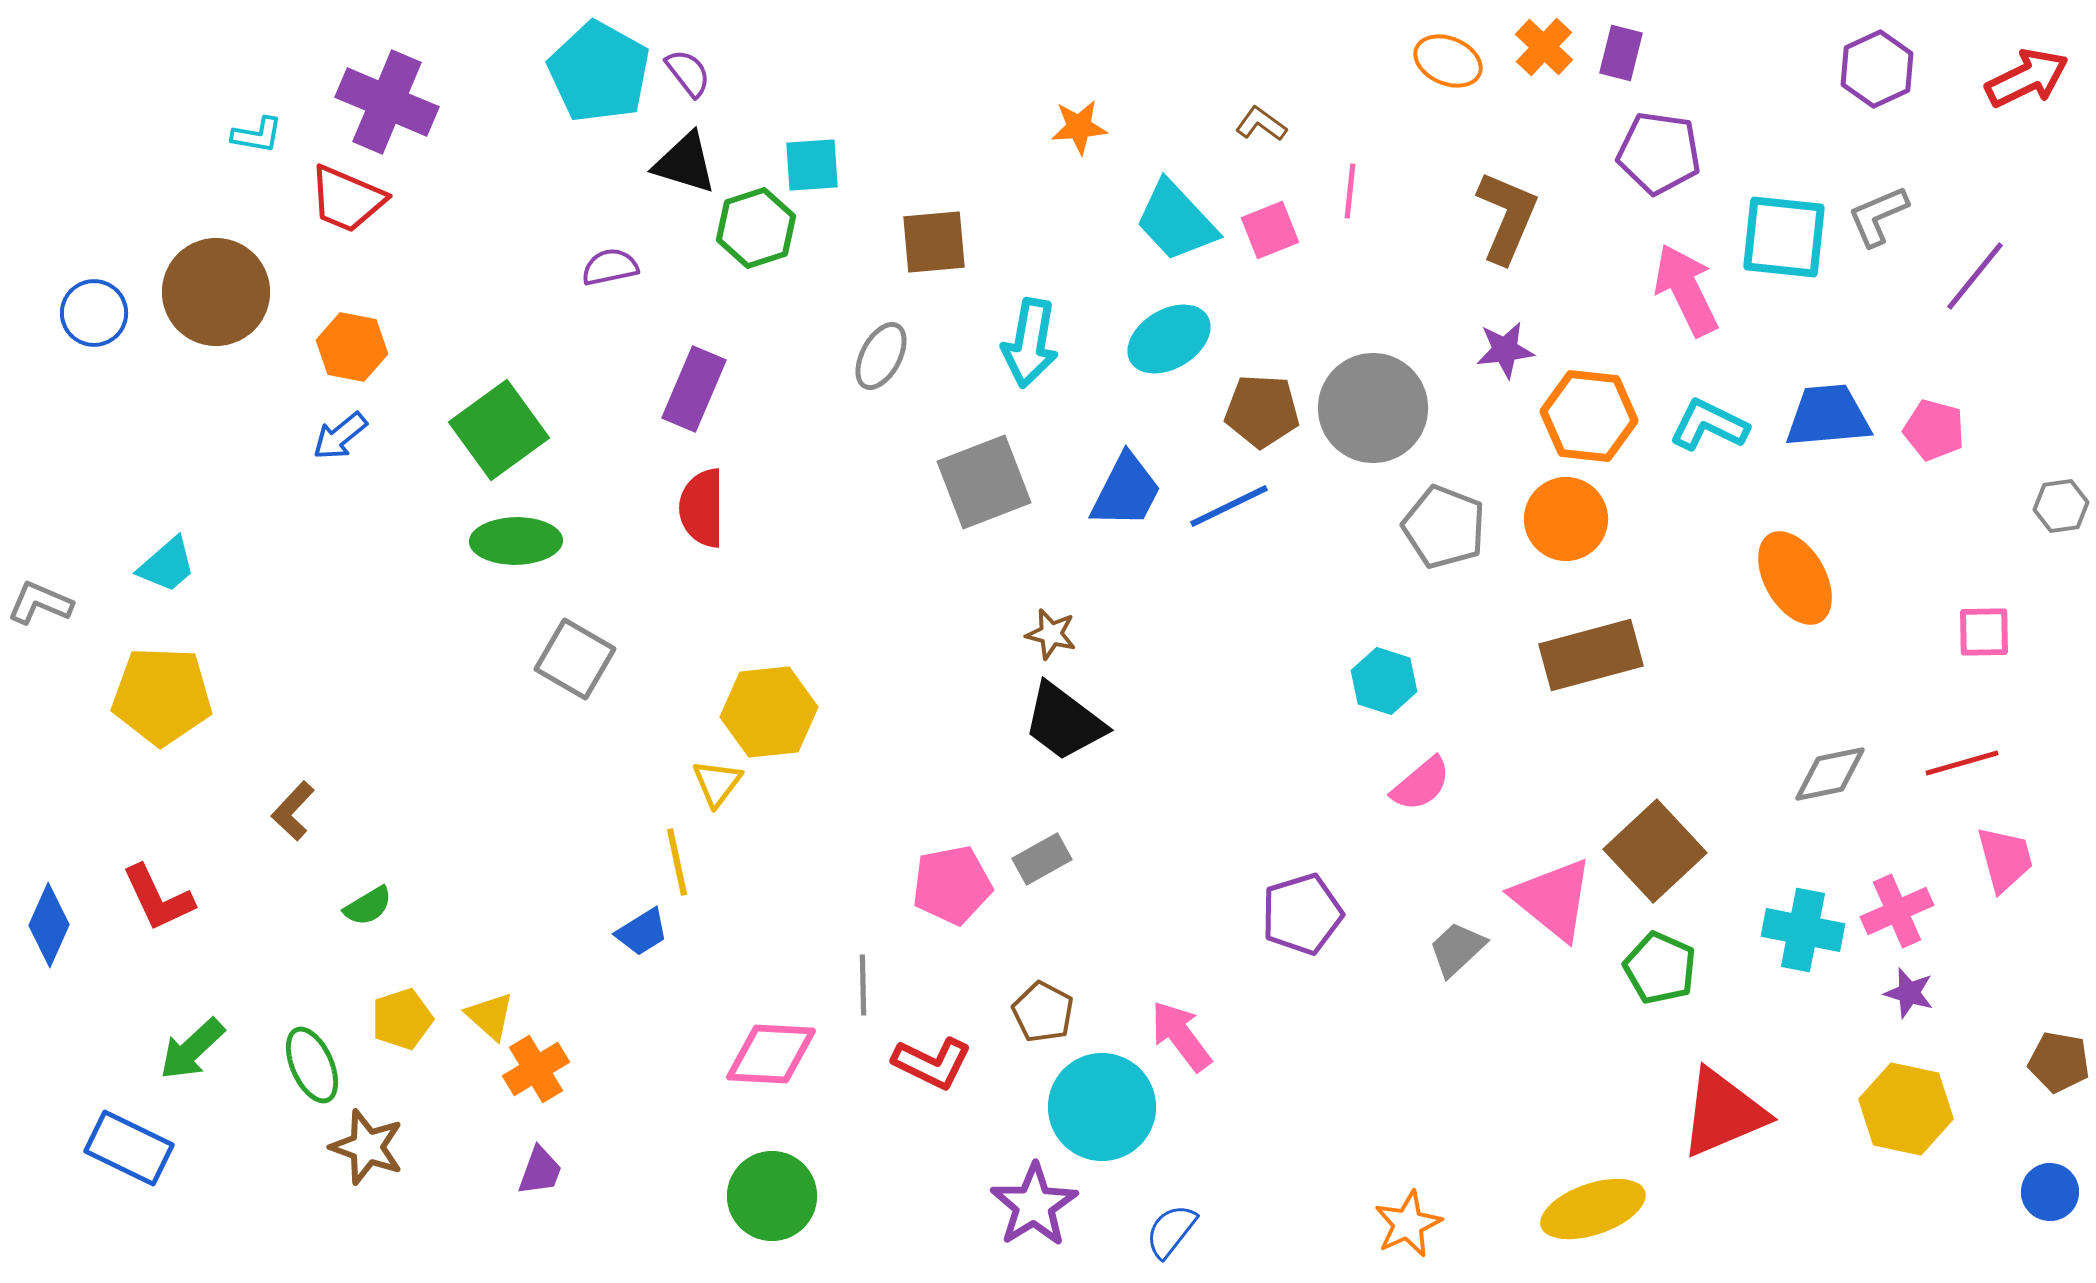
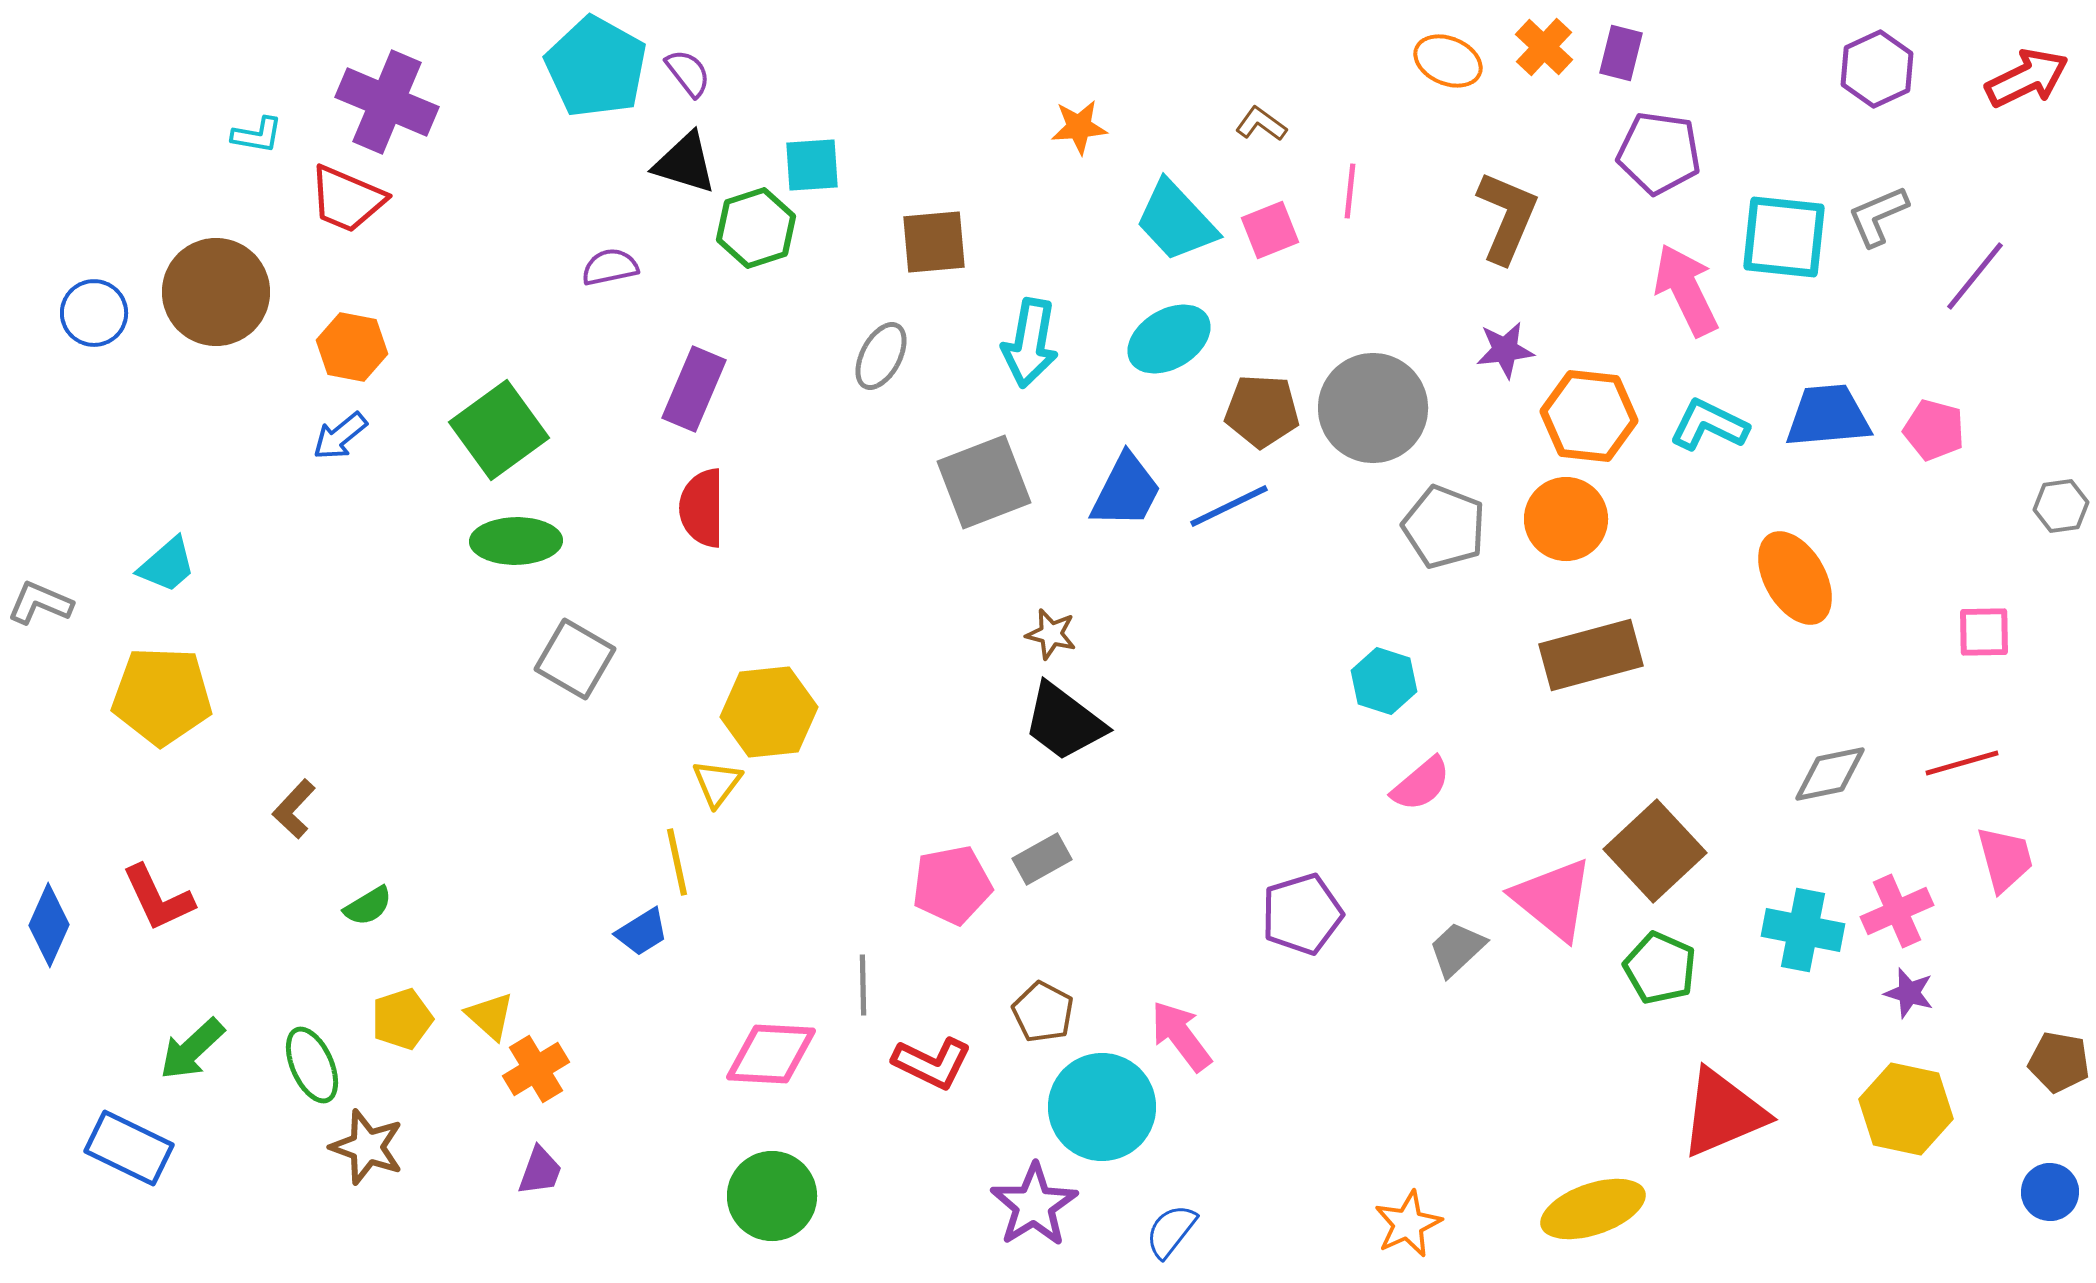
cyan pentagon at (599, 72): moved 3 px left, 5 px up
brown L-shape at (293, 811): moved 1 px right, 2 px up
